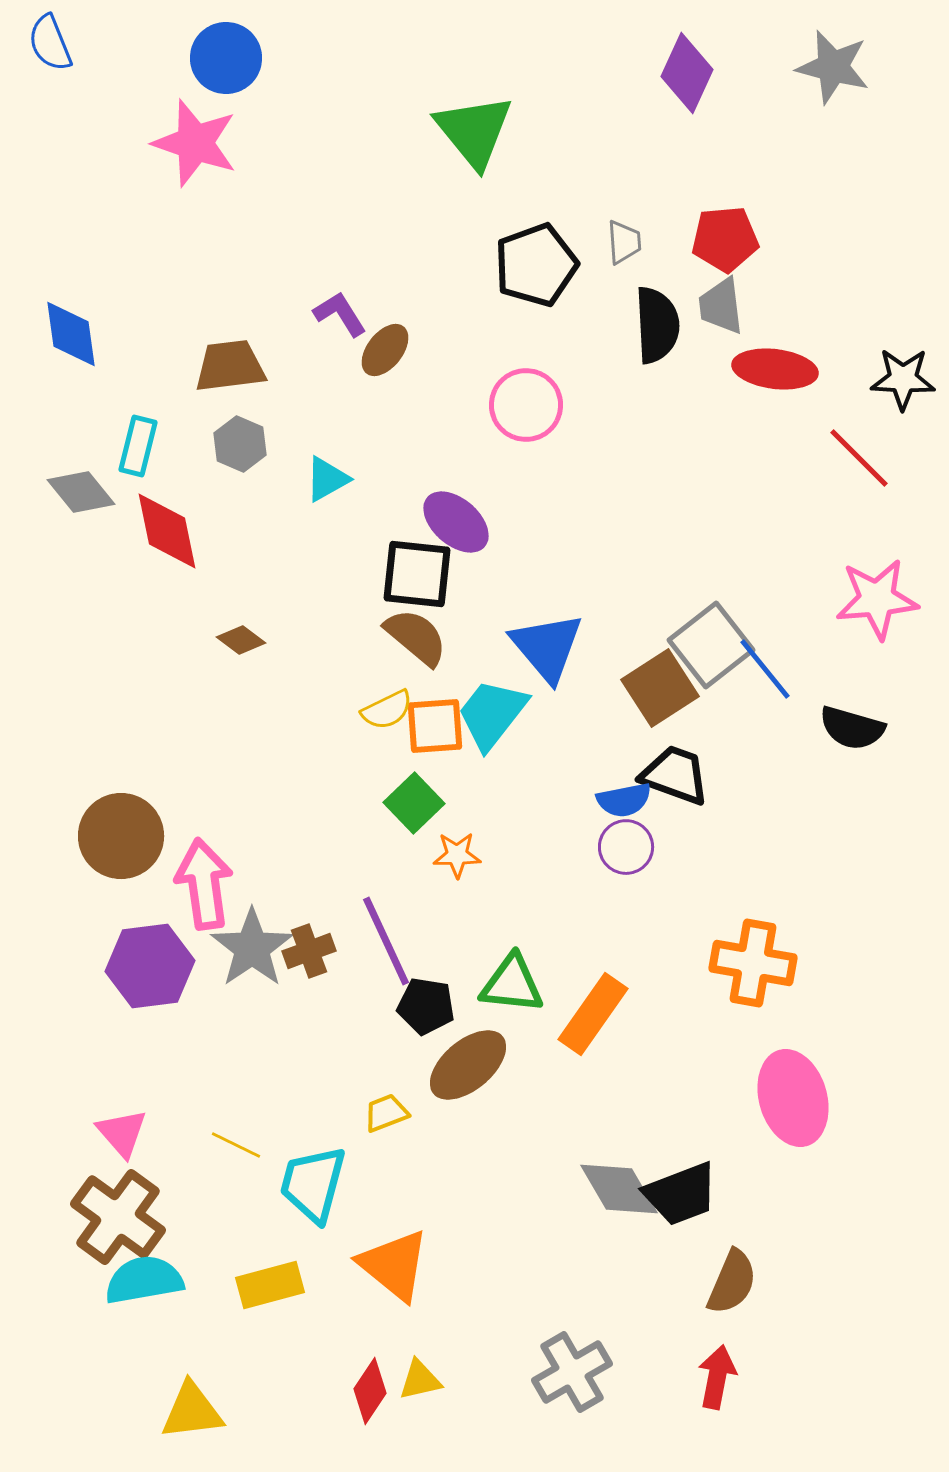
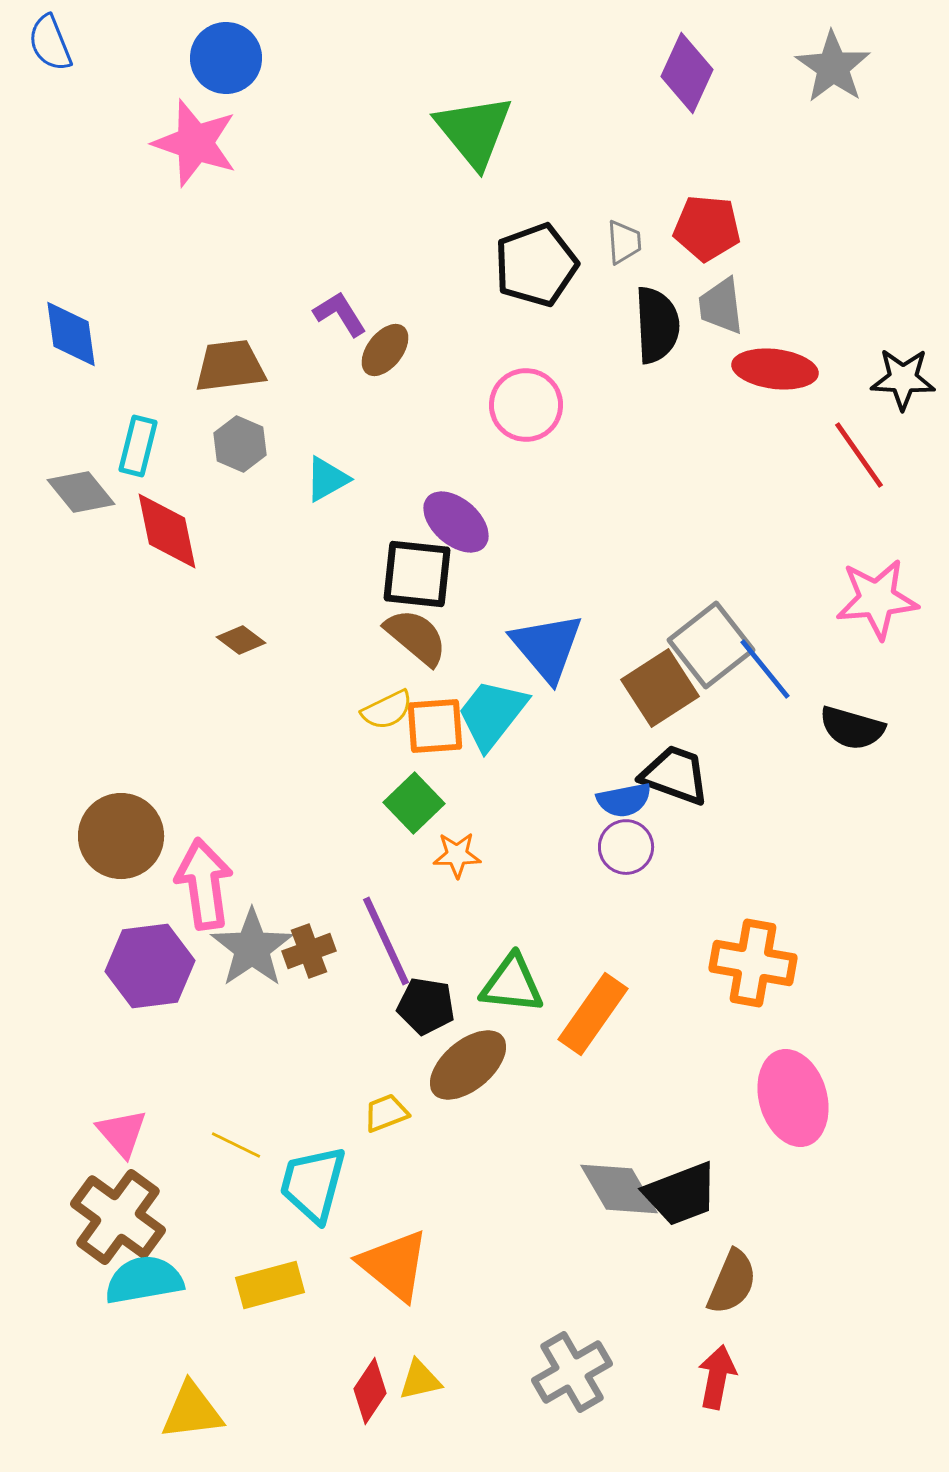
gray star at (833, 67): rotated 20 degrees clockwise
red pentagon at (725, 239): moved 18 px left, 11 px up; rotated 10 degrees clockwise
red line at (859, 458): moved 3 px up; rotated 10 degrees clockwise
